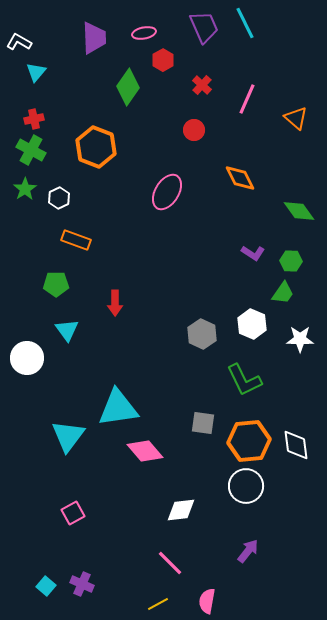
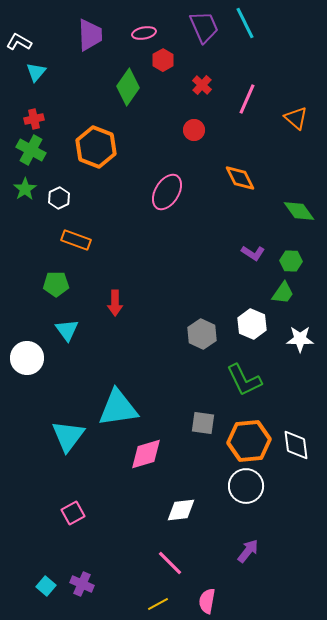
purple trapezoid at (94, 38): moved 4 px left, 3 px up
pink diamond at (145, 451): moved 1 px right, 3 px down; rotated 66 degrees counterclockwise
